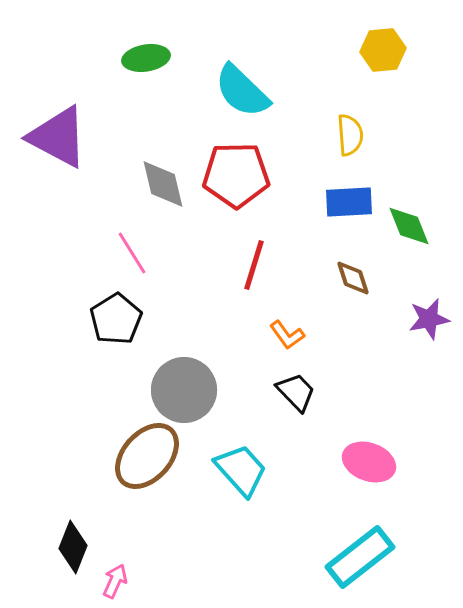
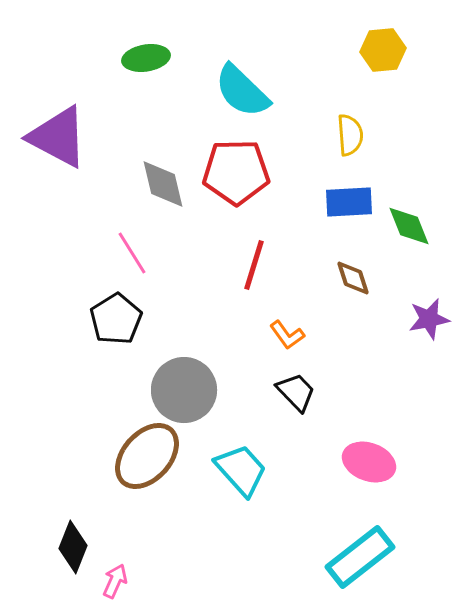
red pentagon: moved 3 px up
